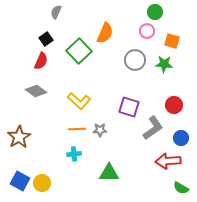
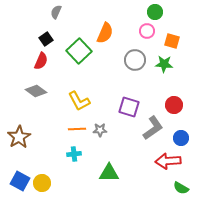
yellow L-shape: rotated 20 degrees clockwise
